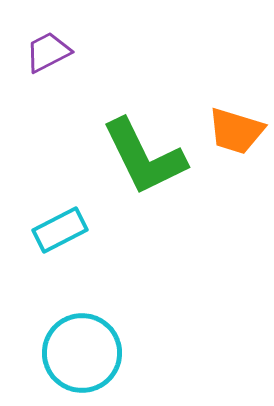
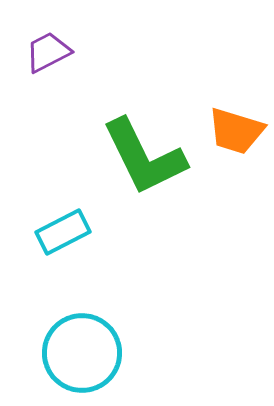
cyan rectangle: moved 3 px right, 2 px down
